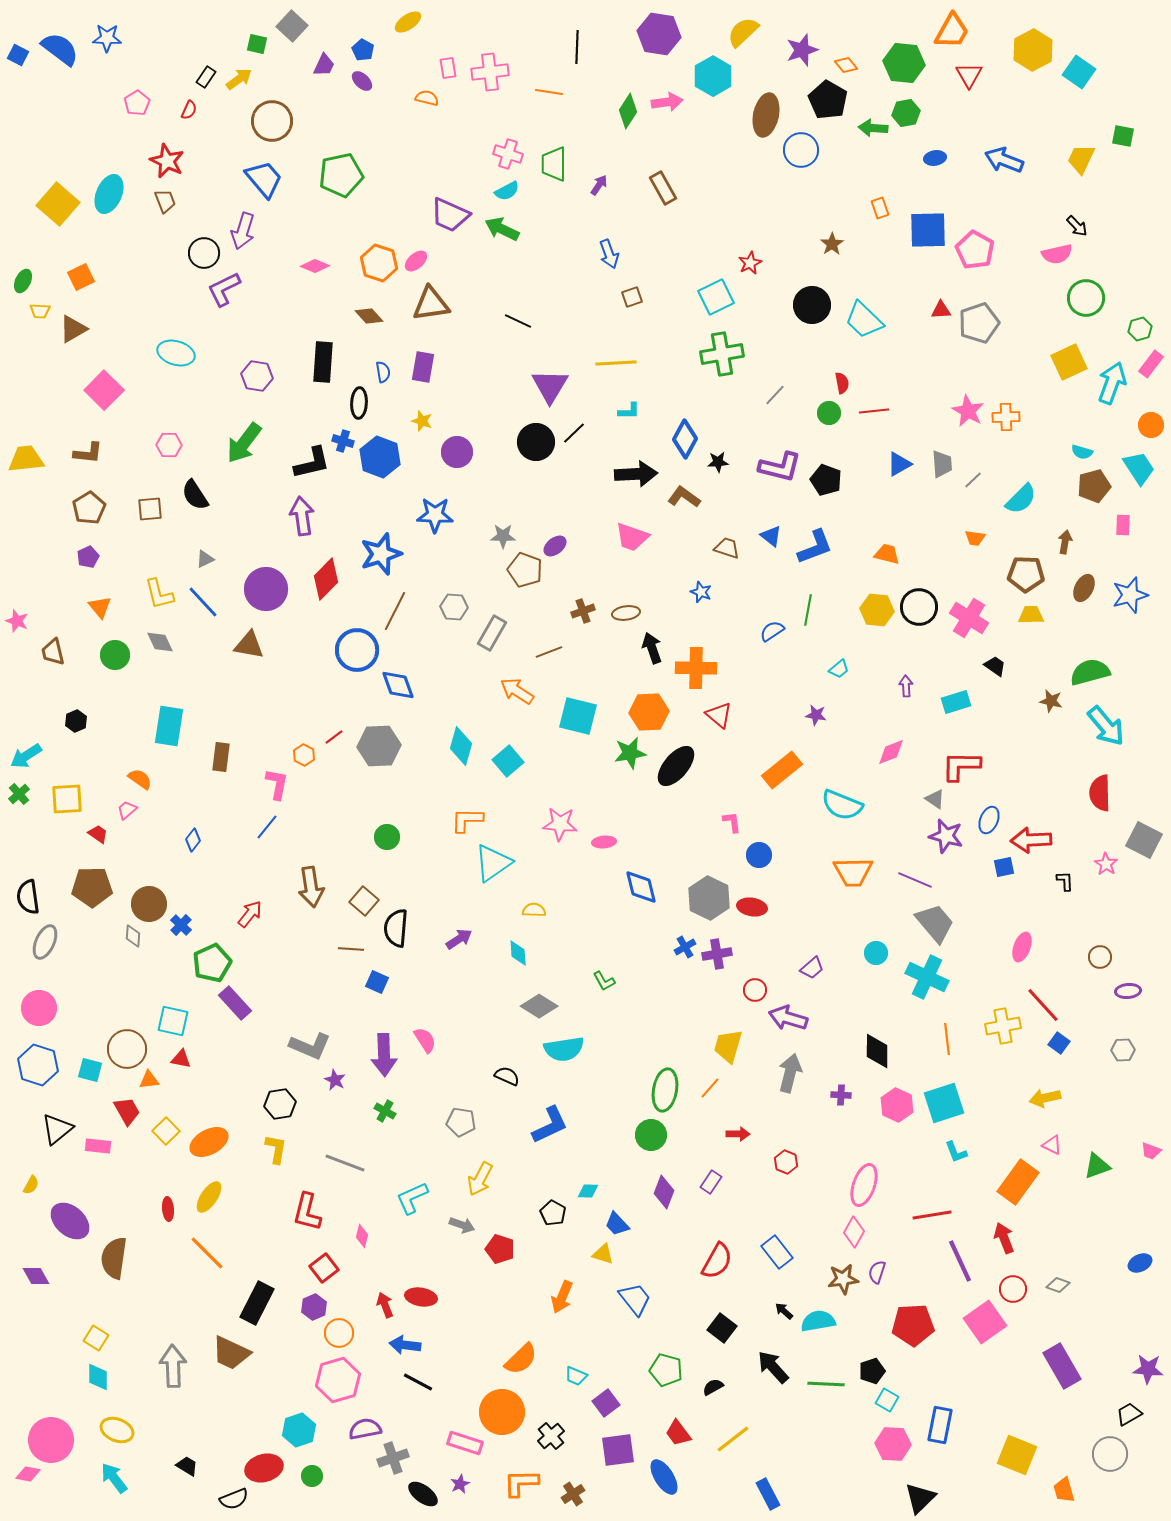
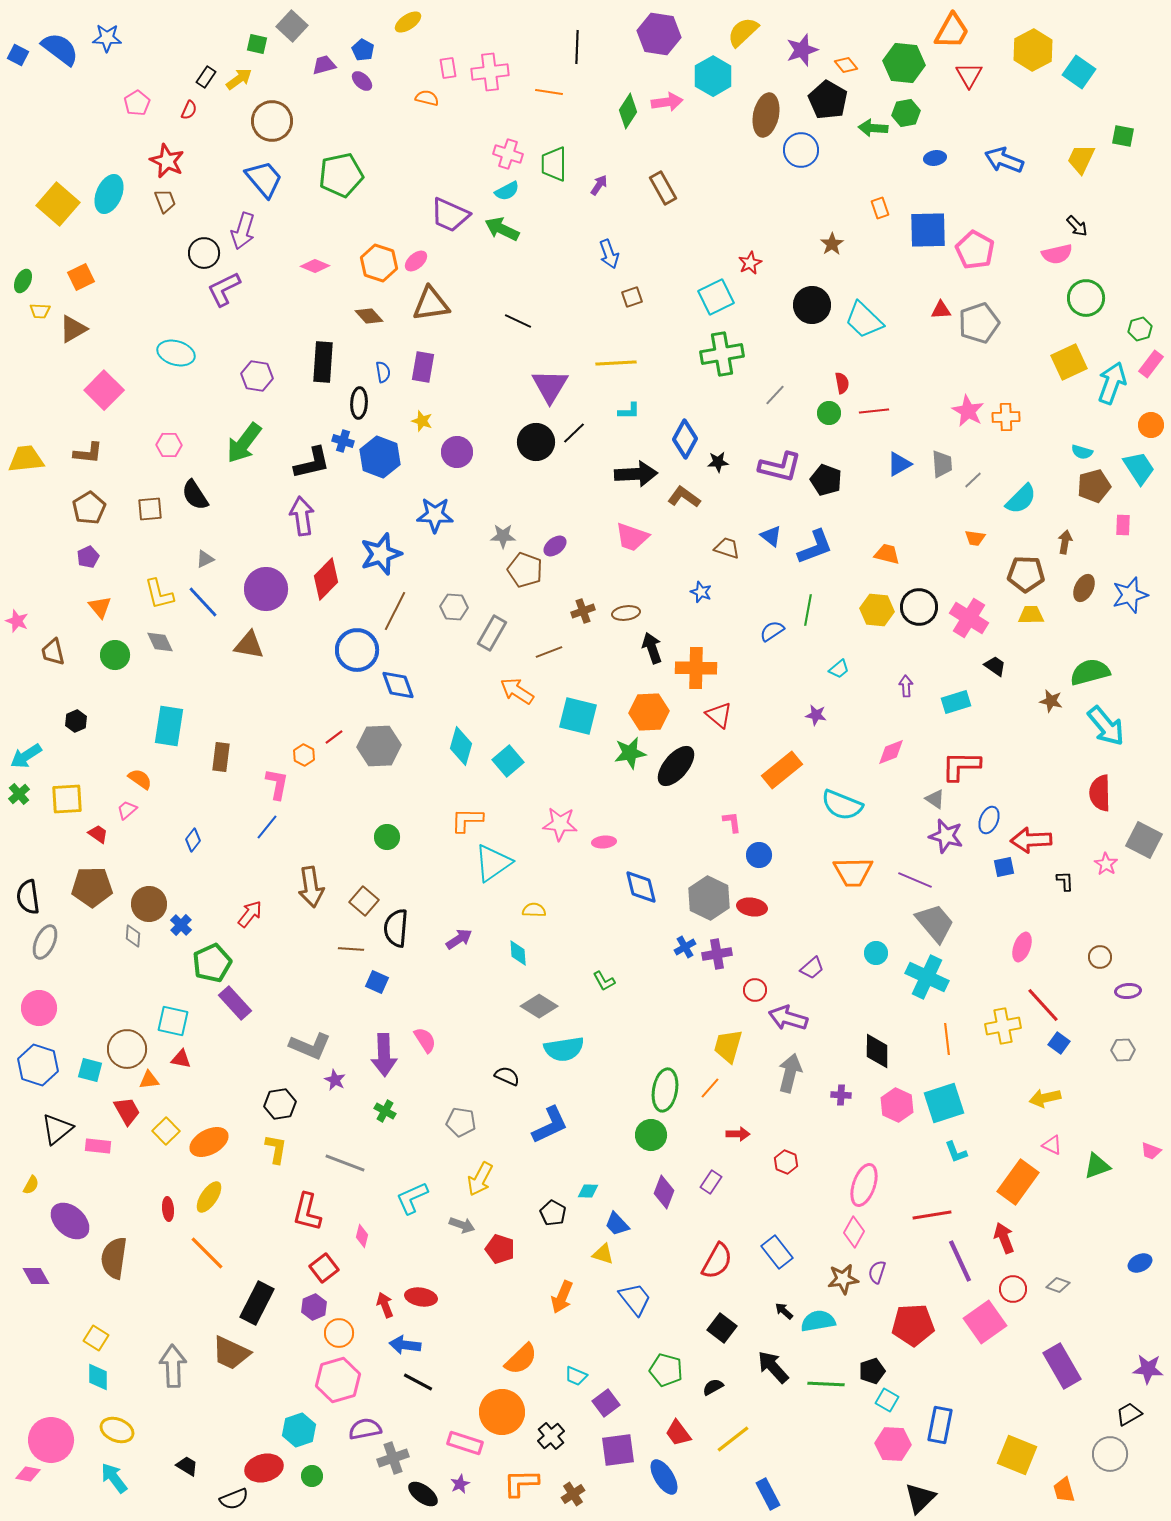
purple trapezoid at (324, 65): rotated 130 degrees counterclockwise
